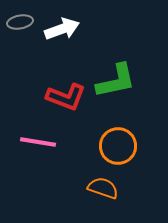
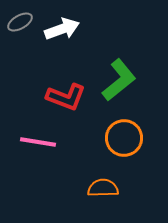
gray ellipse: rotated 20 degrees counterclockwise
green L-shape: moved 3 px right, 1 px up; rotated 27 degrees counterclockwise
orange circle: moved 6 px right, 8 px up
orange semicircle: rotated 20 degrees counterclockwise
